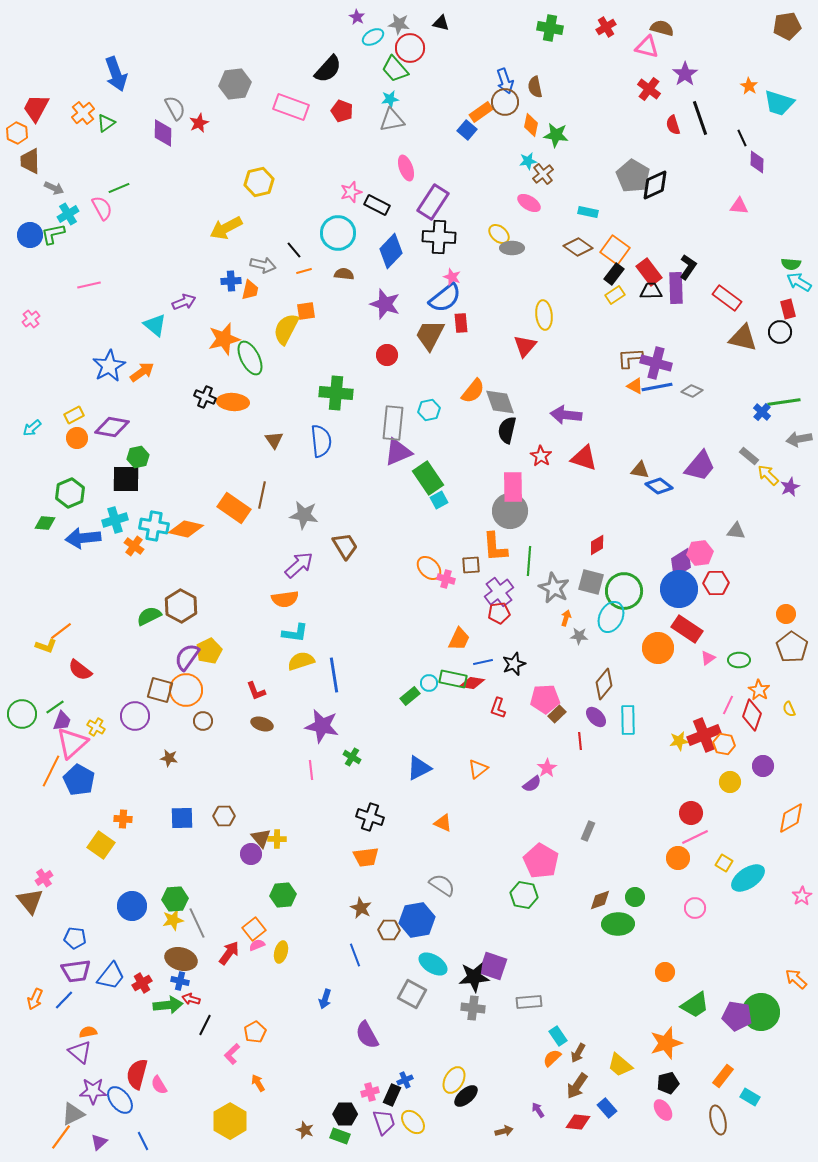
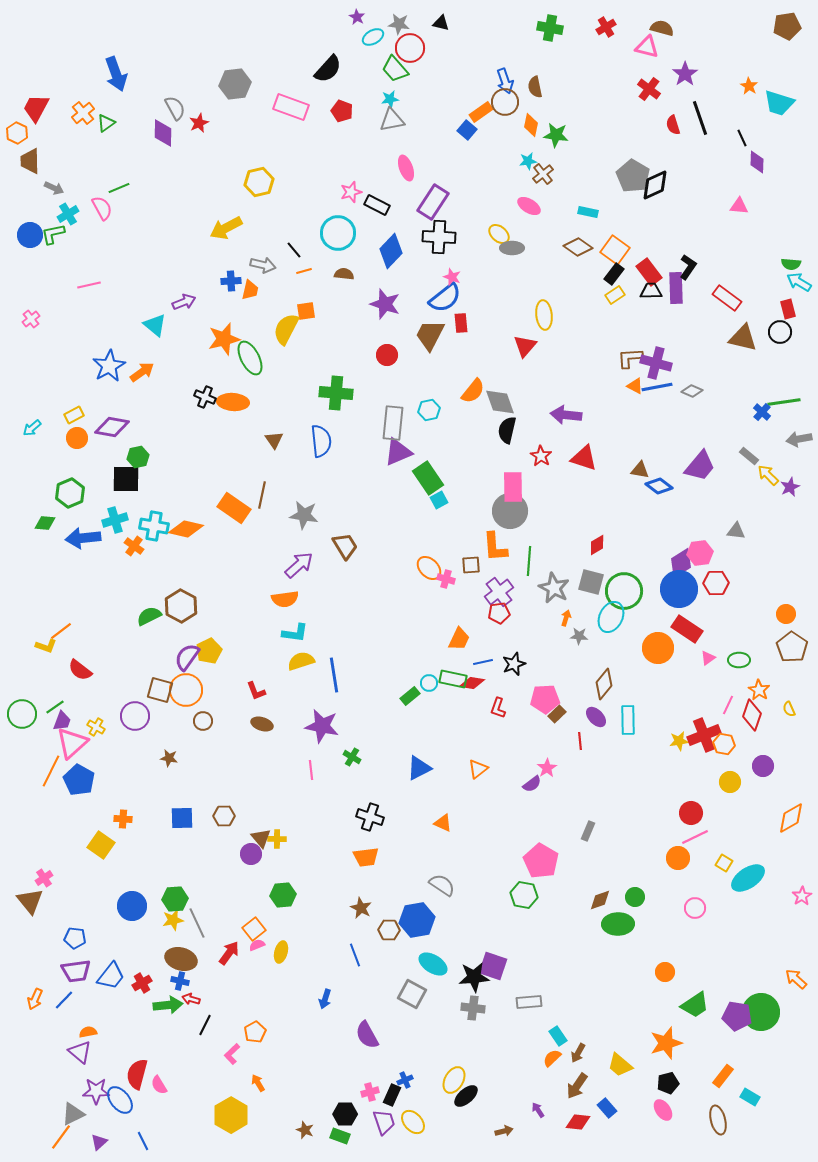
pink ellipse at (529, 203): moved 3 px down
purple star at (93, 1091): moved 3 px right
yellow hexagon at (230, 1121): moved 1 px right, 6 px up
